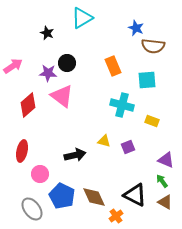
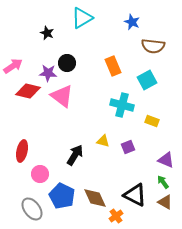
blue star: moved 4 px left, 6 px up
cyan square: rotated 24 degrees counterclockwise
red diamond: moved 14 px up; rotated 55 degrees clockwise
yellow triangle: moved 1 px left
black arrow: rotated 45 degrees counterclockwise
green arrow: moved 1 px right, 1 px down
brown diamond: moved 1 px right, 1 px down
